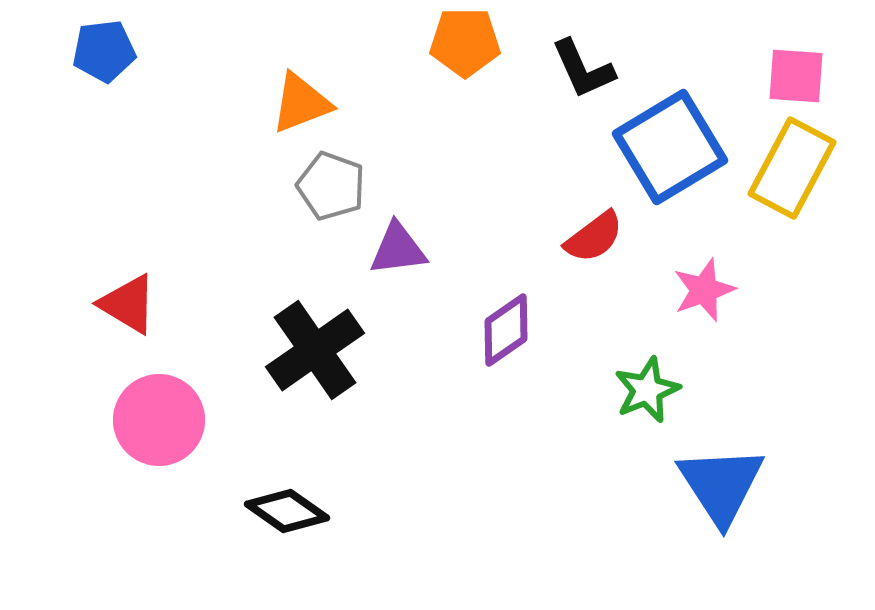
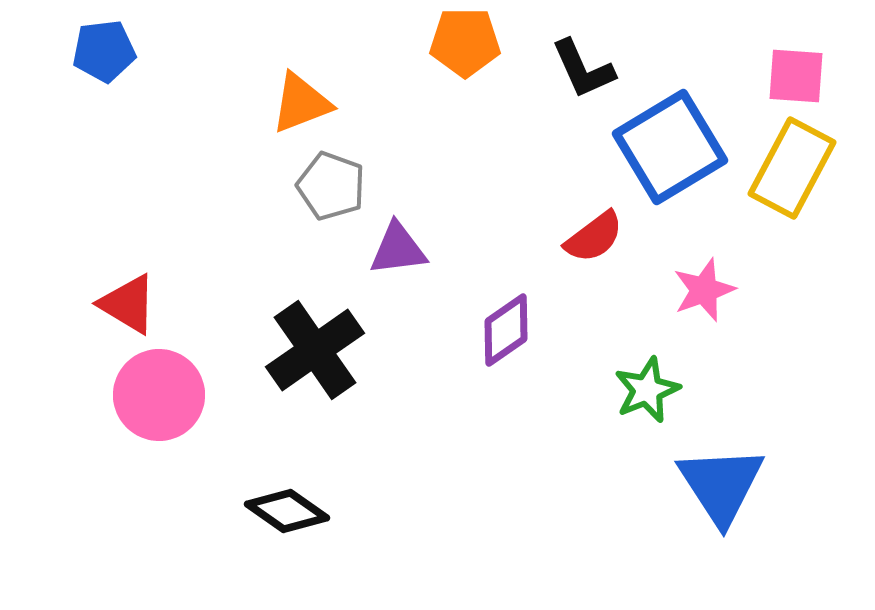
pink circle: moved 25 px up
